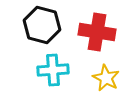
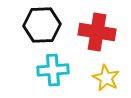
black hexagon: rotated 18 degrees counterclockwise
